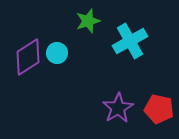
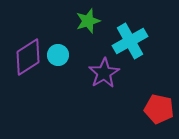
cyan circle: moved 1 px right, 2 px down
purple star: moved 14 px left, 35 px up
